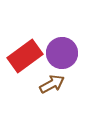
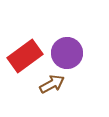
purple circle: moved 5 px right
